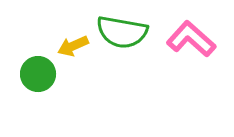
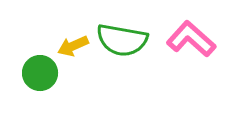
green semicircle: moved 8 px down
green circle: moved 2 px right, 1 px up
